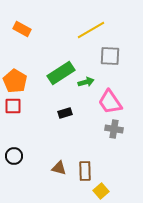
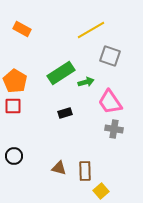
gray square: rotated 15 degrees clockwise
